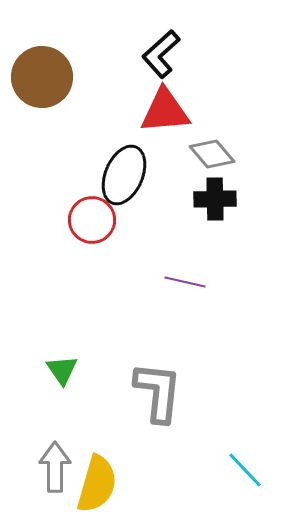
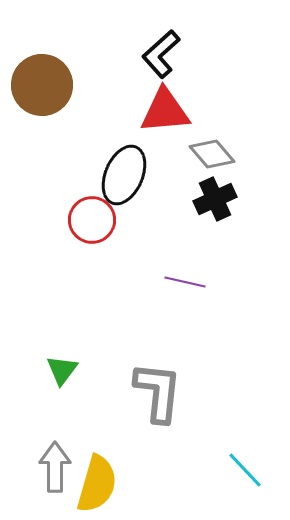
brown circle: moved 8 px down
black cross: rotated 24 degrees counterclockwise
green triangle: rotated 12 degrees clockwise
